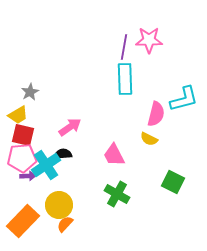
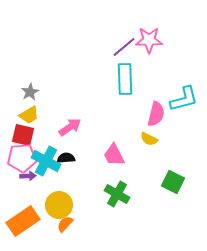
purple line: rotated 40 degrees clockwise
yellow trapezoid: moved 11 px right
black semicircle: moved 3 px right, 4 px down
cyan cross: moved 4 px up; rotated 28 degrees counterclockwise
orange rectangle: rotated 12 degrees clockwise
